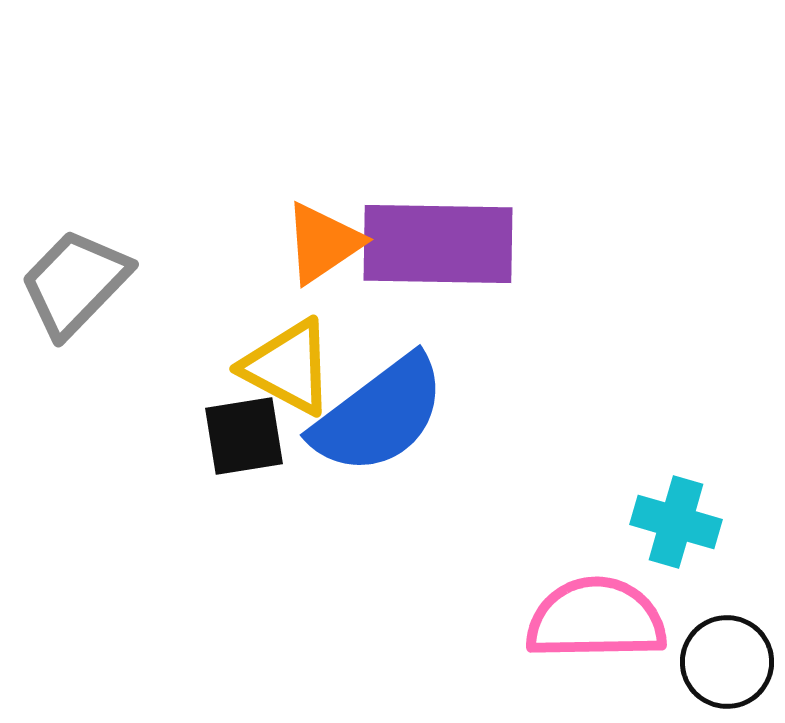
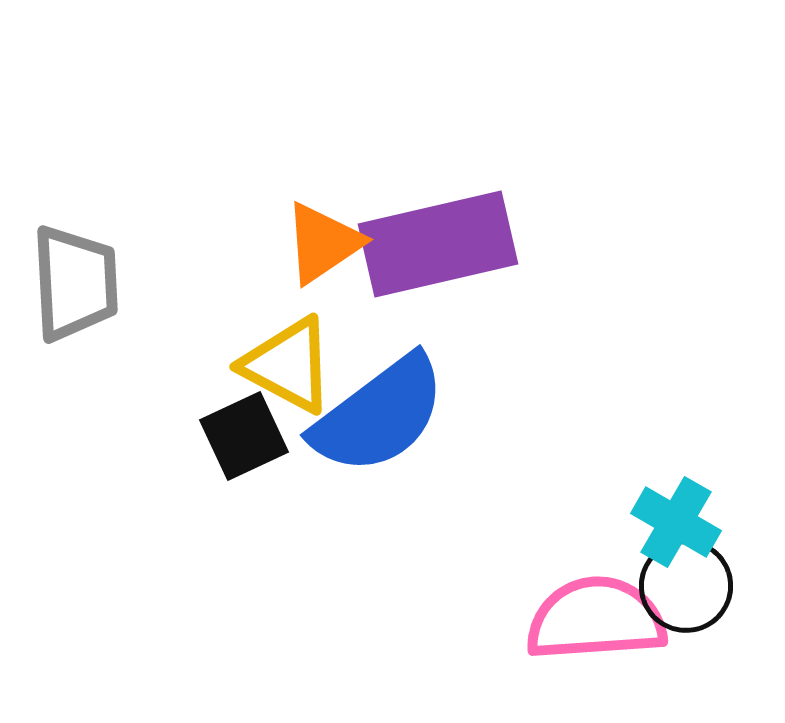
purple rectangle: rotated 14 degrees counterclockwise
gray trapezoid: rotated 133 degrees clockwise
yellow triangle: moved 2 px up
black square: rotated 16 degrees counterclockwise
cyan cross: rotated 14 degrees clockwise
pink semicircle: rotated 3 degrees counterclockwise
black circle: moved 41 px left, 76 px up
